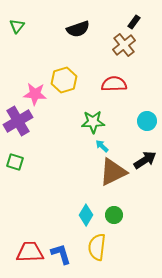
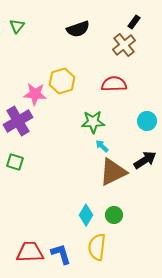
yellow hexagon: moved 2 px left, 1 px down
